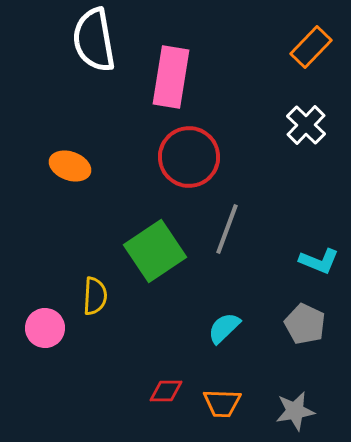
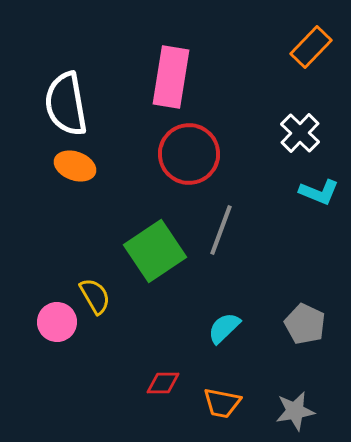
white semicircle: moved 28 px left, 64 px down
white cross: moved 6 px left, 8 px down
red circle: moved 3 px up
orange ellipse: moved 5 px right
gray line: moved 6 px left, 1 px down
cyan L-shape: moved 69 px up
yellow semicircle: rotated 33 degrees counterclockwise
pink circle: moved 12 px right, 6 px up
red diamond: moved 3 px left, 8 px up
orange trapezoid: rotated 9 degrees clockwise
